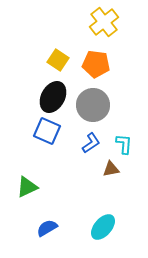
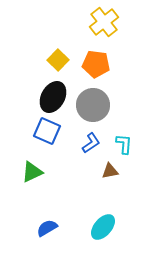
yellow square: rotated 10 degrees clockwise
brown triangle: moved 1 px left, 2 px down
green triangle: moved 5 px right, 15 px up
